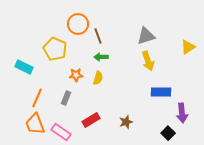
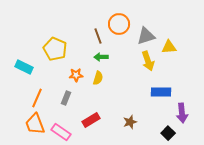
orange circle: moved 41 px right
yellow triangle: moved 19 px left; rotated 28 degrees clockwise
brown star: moved 4 px right
